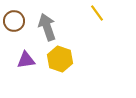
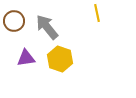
yellow line: rotated 24 degrees clockwise
gray arrow: rotated 20 degrees counterclockwise
purple triangle: moved 2 px up
